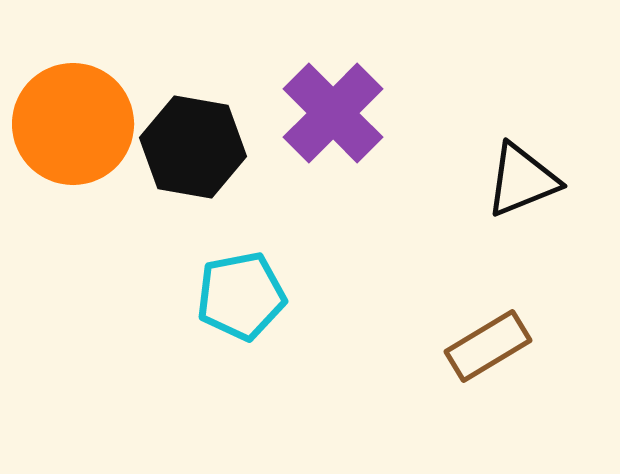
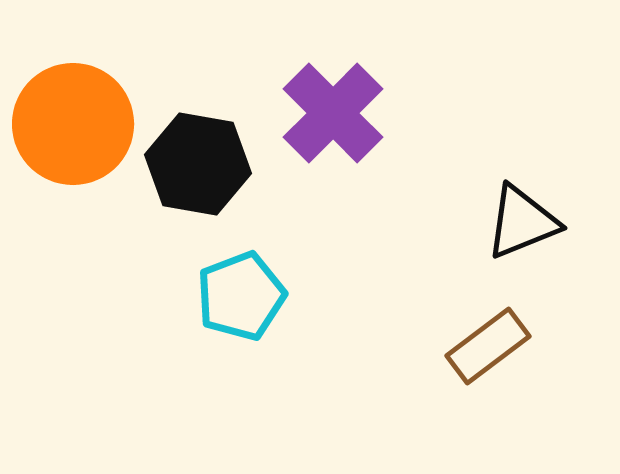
black hexagon: moved 5 px right, 17 px down
black triangle: moved 42 px down
cyan pentagon: rotated 10 degrees counterclockwise
brown rectangle: rotated 6 degrees counterclockwise
